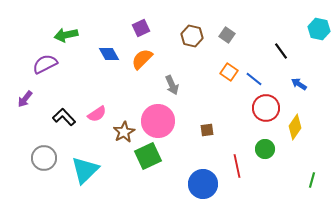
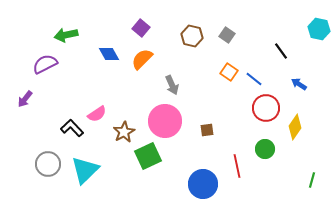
purple square: rotated 24 degrees counterclockwise
black L-shape: moved 8 px right, 11 px down
pink circle: moved 7 px right
gray circle: moved 4 px right, 6 px down
